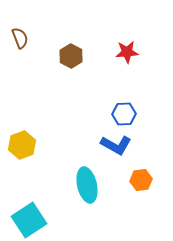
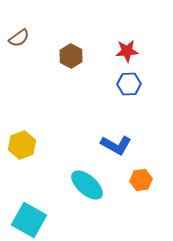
brown semicircle: moved 1 px left; rotated 75 degrees clockwise
red star: moved 1 px up
blue hexagon: moved 5 px right, 30 px up
cyan ellipse: rotated 36 degrees counterclockwise
cyan square: rotated 28 degrees counterclockwise
